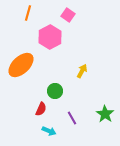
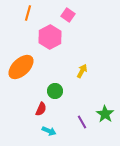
orange ellipse: moved 2 px down
purple line: moved 10 px right, 4 px down
